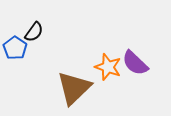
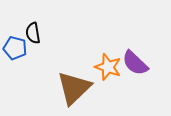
black semicircle: moved 1 px left, 1 px down; rotated 135 degrees clockwise
blue pentagon: rotated 20 degrees counterclockwise
